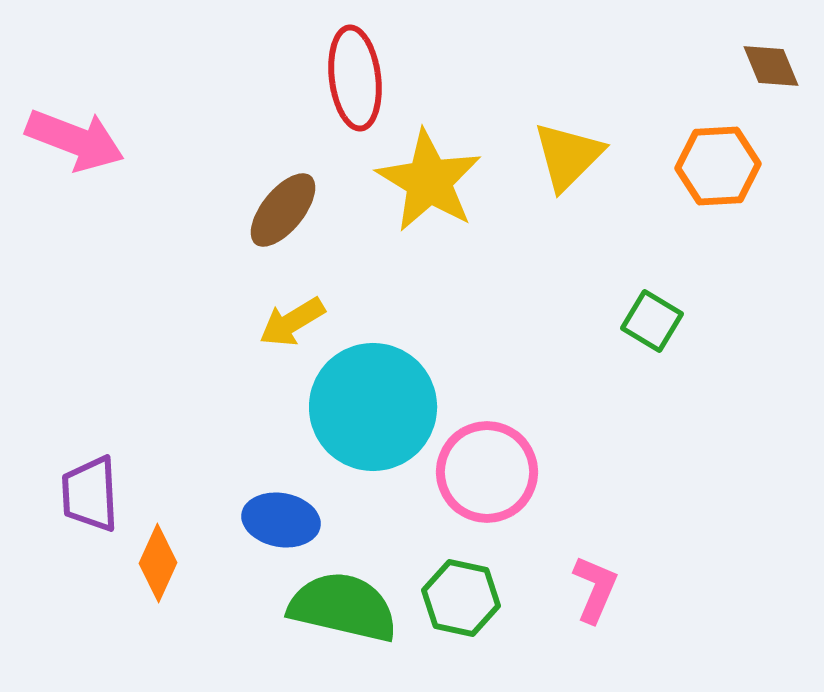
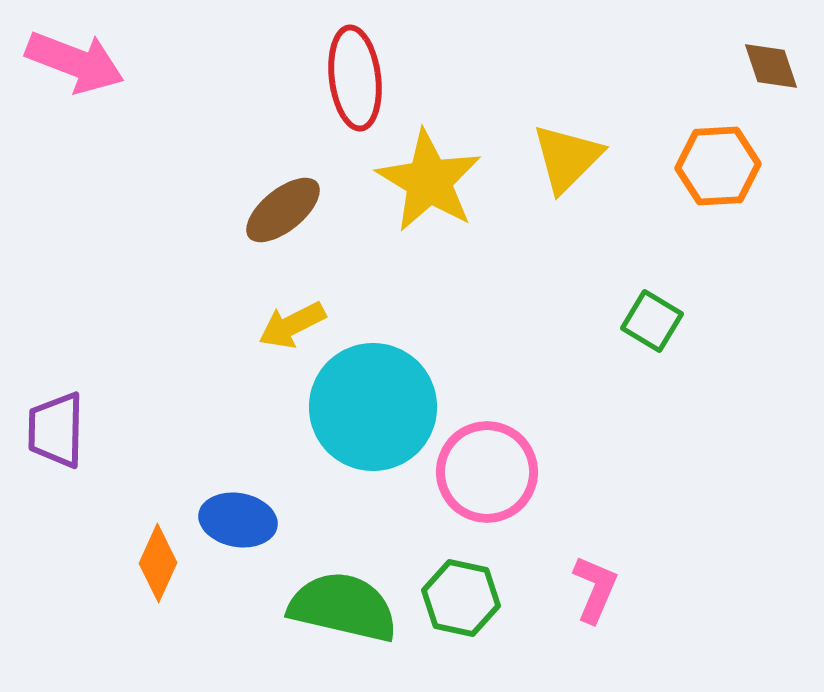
brown diamond: rotated 4 degrees clockwise
pink arrow: moved 78 px up
yellow triangle: moved 1 px left, 2 px down
brown ellipse: rotated 12 degrees clockwise
yellow arrow: moved 3 px down; rotated 4 degrees clockwise
purple trapezoid: moved 34 px left, 64 px up; rotated 4 degrees clockwise
blue ellipse: moved 43 px left
